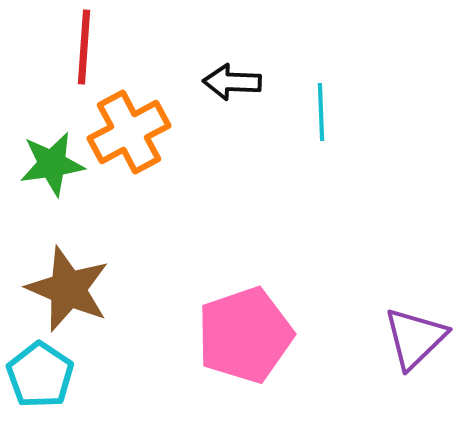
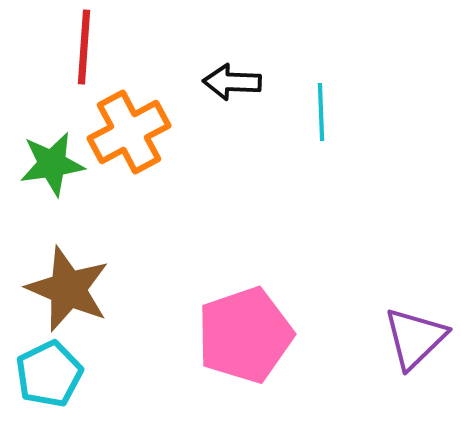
cyan pentagon: moved 9 px right, 1 px up; rotated 12 degrees clockwise
